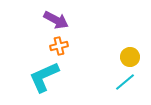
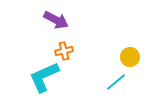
orange cross: moved 5 px right, 5 px down
cyan line: moved 9 px left
